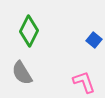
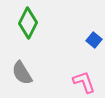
green diamond: moved 1 px left, 8 px up
